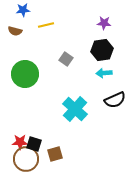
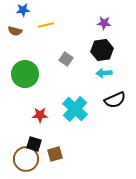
red star: moved 20 px right, 27 px up
